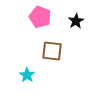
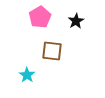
pink pentagon: rotated 20 degrees clockwise
